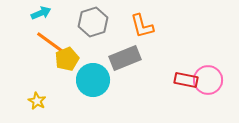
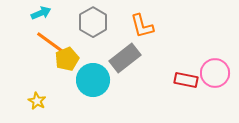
gray hexagon: rotated 12 degrees counterclockwise
gray rectangle: rotated 16 degrees counterclockwise
pink circle: moved 7 px right, 7 px up
